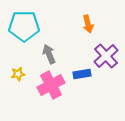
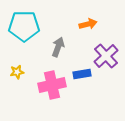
orange arrow: rotated 90 degrees counterclockwise
gray arrow: moved 9 px right, 7 px up; rotated 42 degrees clockwise
yellow star: moved 1 px left, 2 px up
pink cross: moved 1 px right; rotated 16 degrees clockwise
